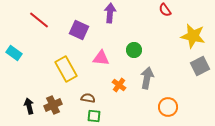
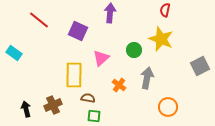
red semicircle: rotated 48 degrees clockwise
purple square: moved 1 px left, 1 px down
yellow star: moved 32 px left, 3 px down; rotated 10 degrees clockwise
pink triangle: rotated 48 degrees counterclockwise
yellow rectangle: moved 8 px right, 6 px down; rotated 30 degrees clockwise
black arrow: moved 3 px left, 3 px down
